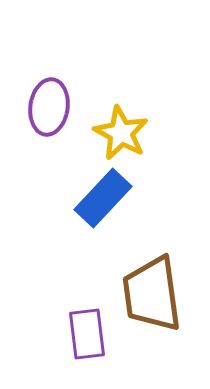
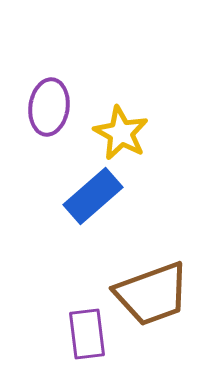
blue rectangle: moved 10 px left, 2 px up; rotated 6 degrees clockwise
brown trapezoid: rotated 102 degrees counterclockwise
